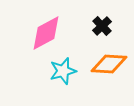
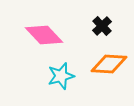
pink diamond: moved 2 px left, 2 px down; rotated 75 degrees clockwise
cyan star: moved 2 px left, 5 px down
